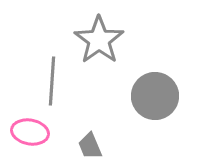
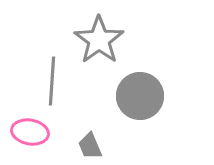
gray circle: moved 15 px left
